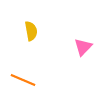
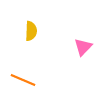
yellow semicircle: rotated 12 degrees clockwise
